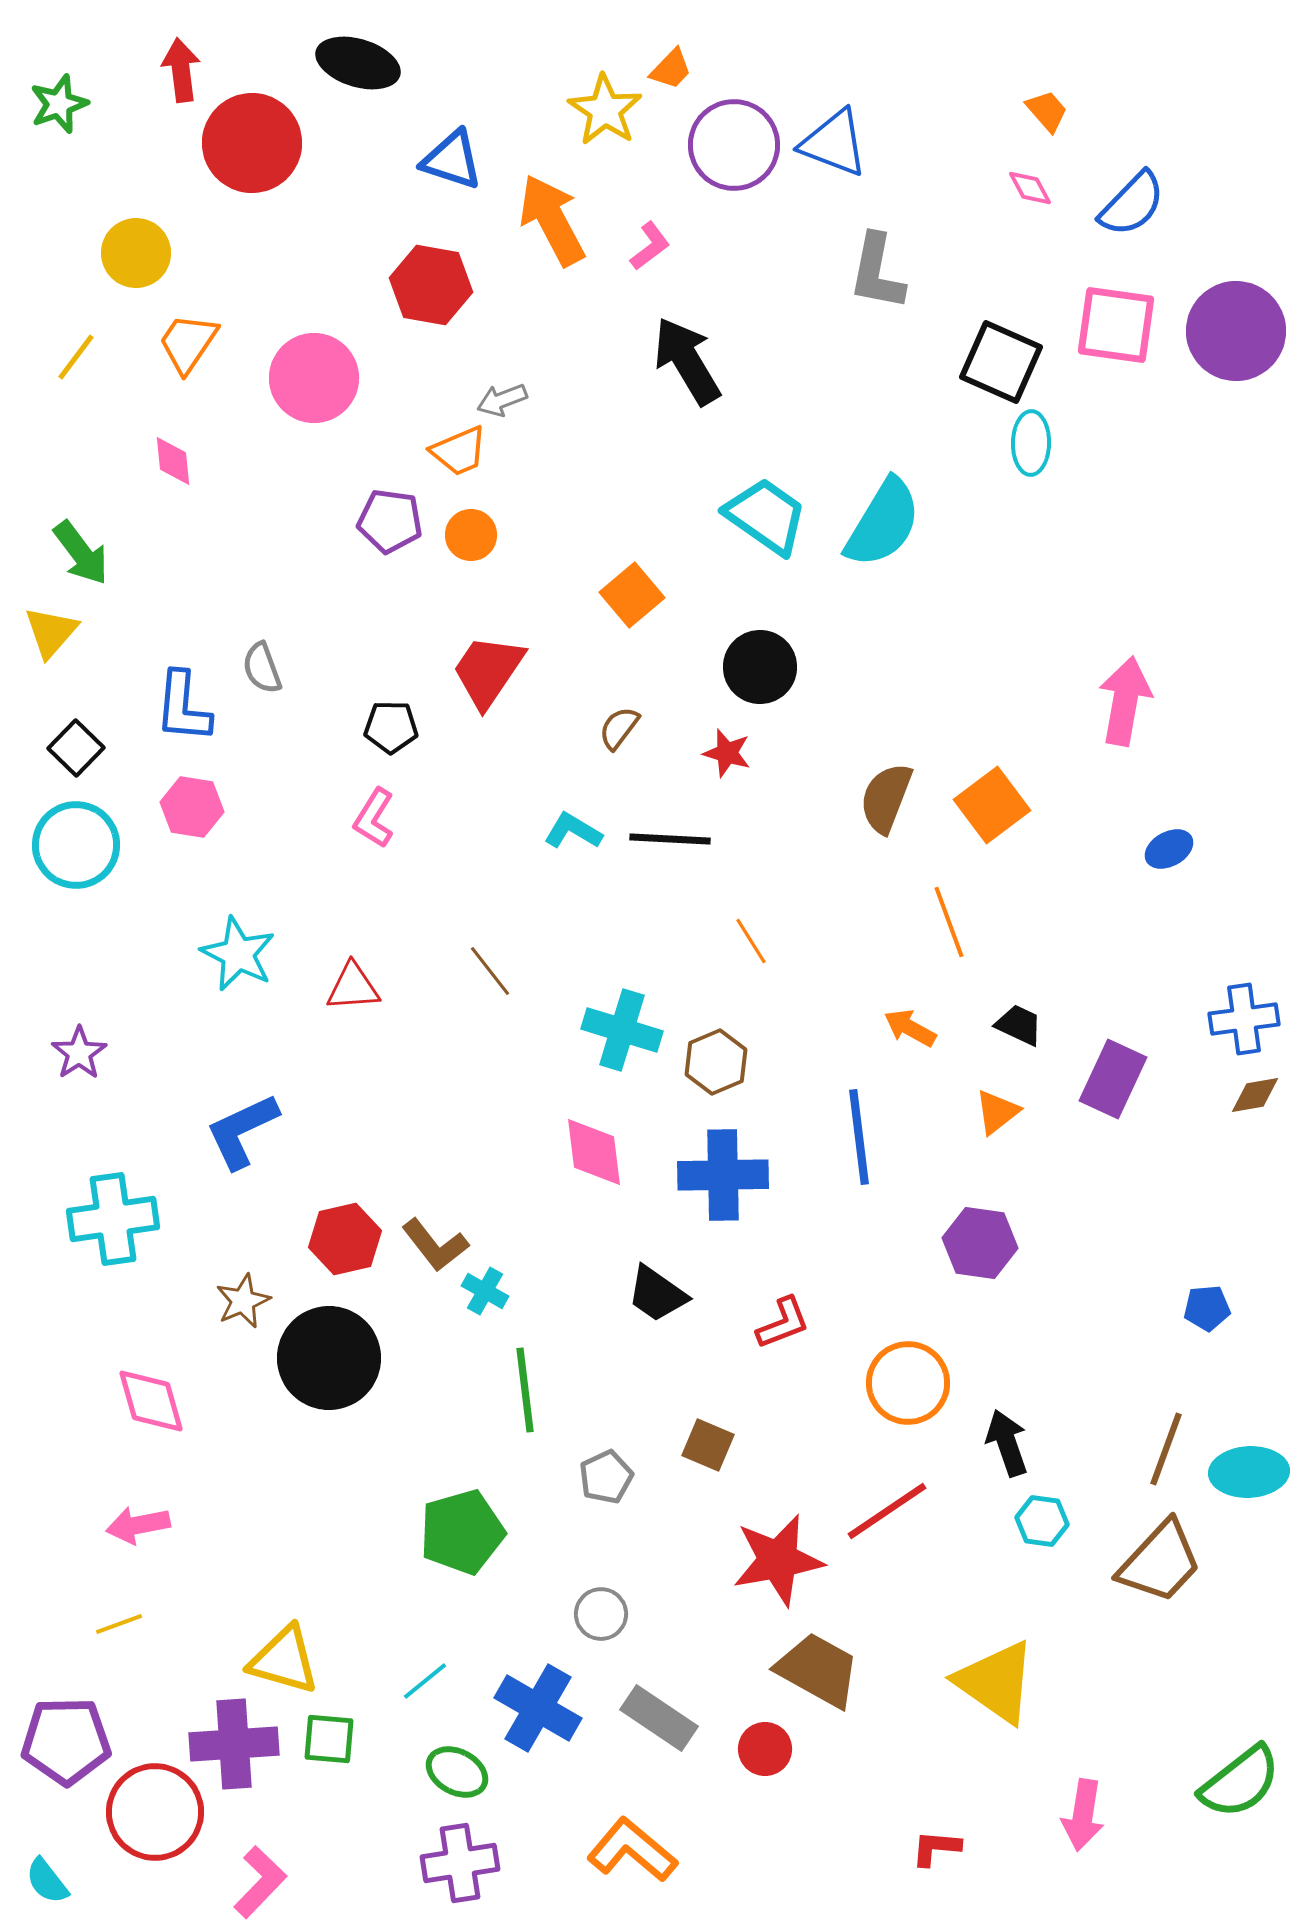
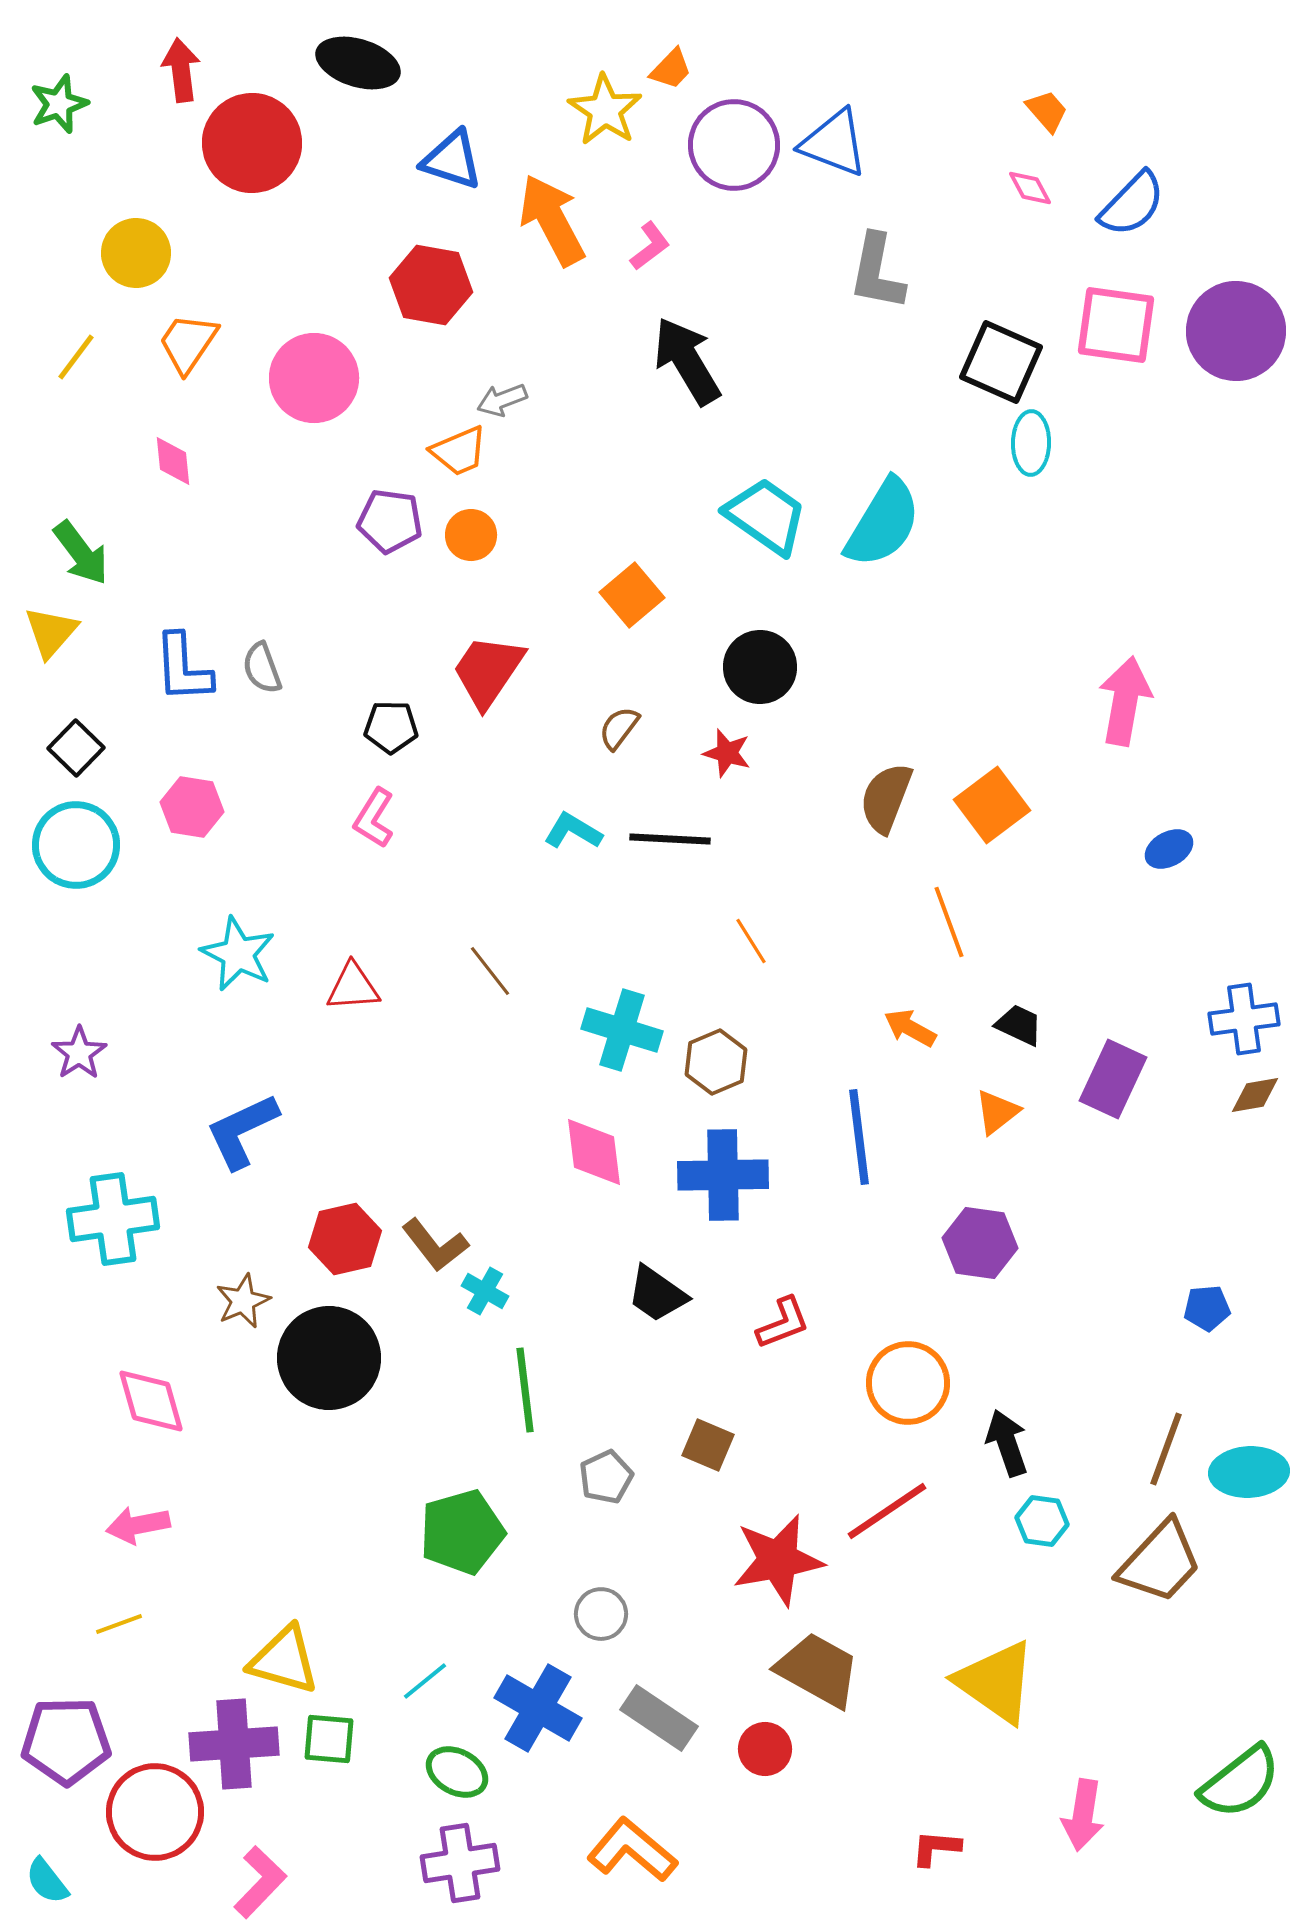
blue L-shape at (183, 707): moved 39 px up; rotated 8 degrees counterclockwise
